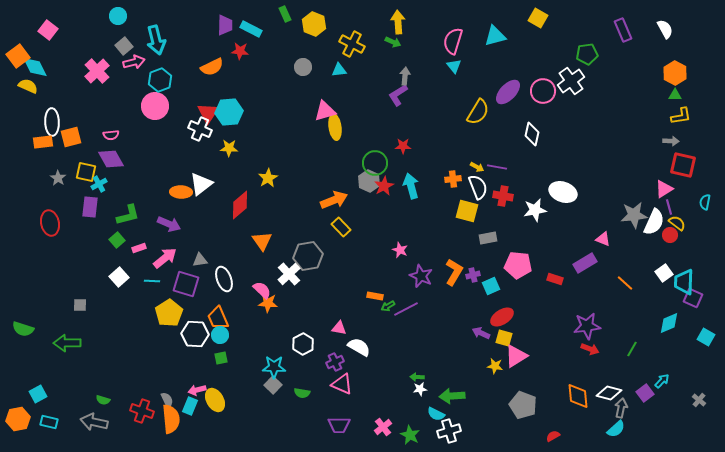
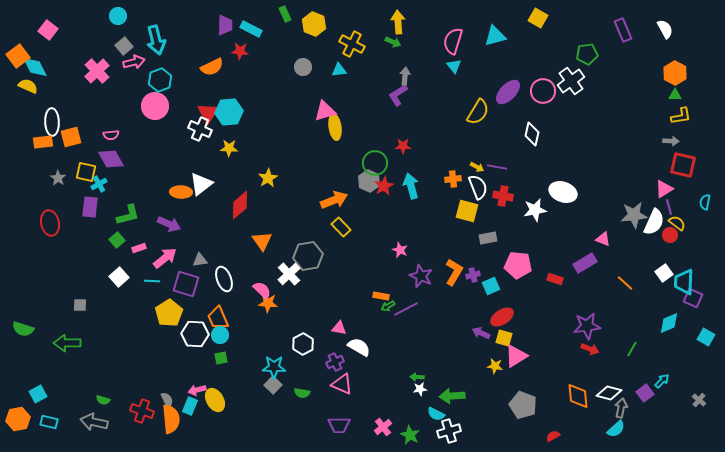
orange rectangle at (375, 296): moved 6 px right
